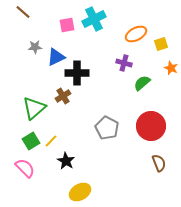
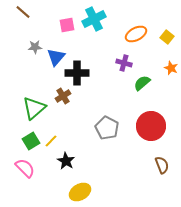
yellow square: moved 6 px right, 7 px up; rotated 32 degrees counterclockwise
blue triangle: rotated 24 degrees counterclockwise
brown semicircle: moved 3 px right, 2 px down
